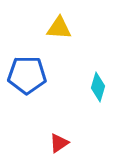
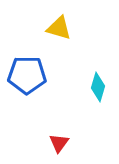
yellow triangle: rotated 12 degrees clockwise
red triangle: rotated 20 degrees counterclockwise
